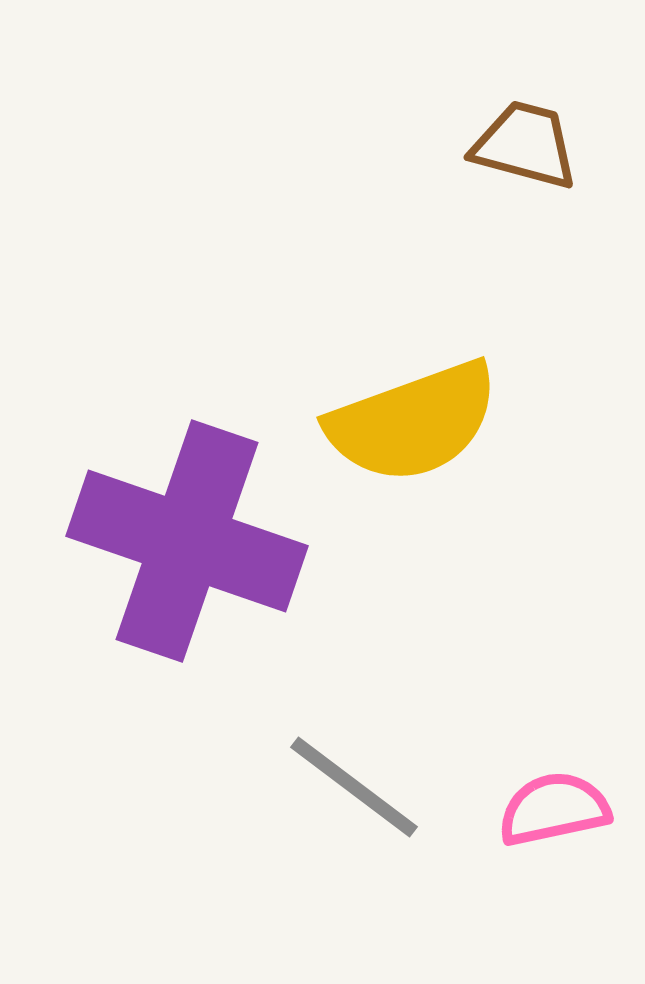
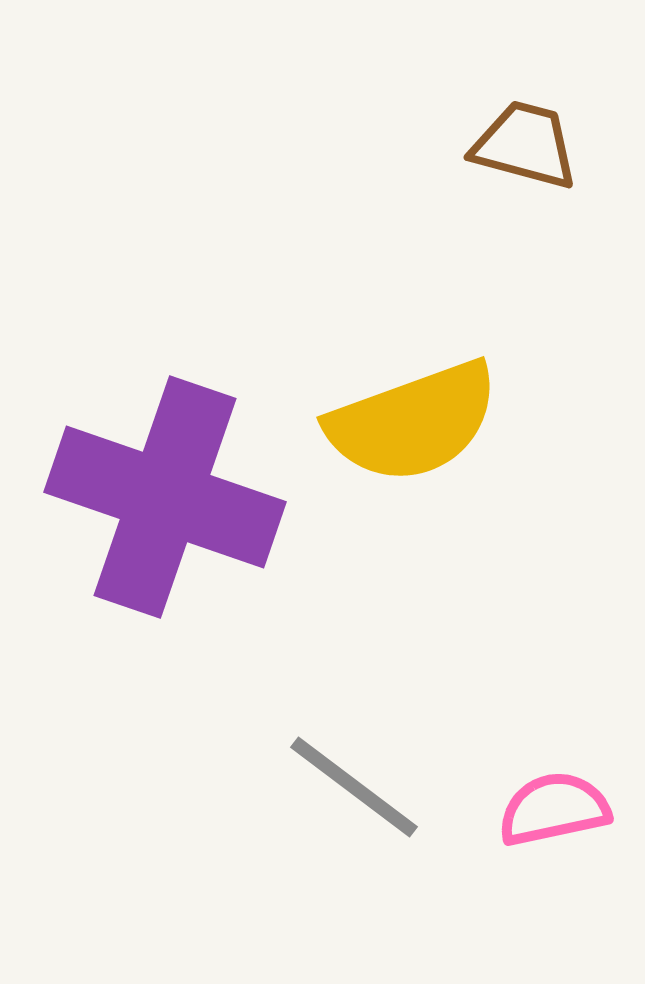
purple cross: moved 22 px left, 44 px up
